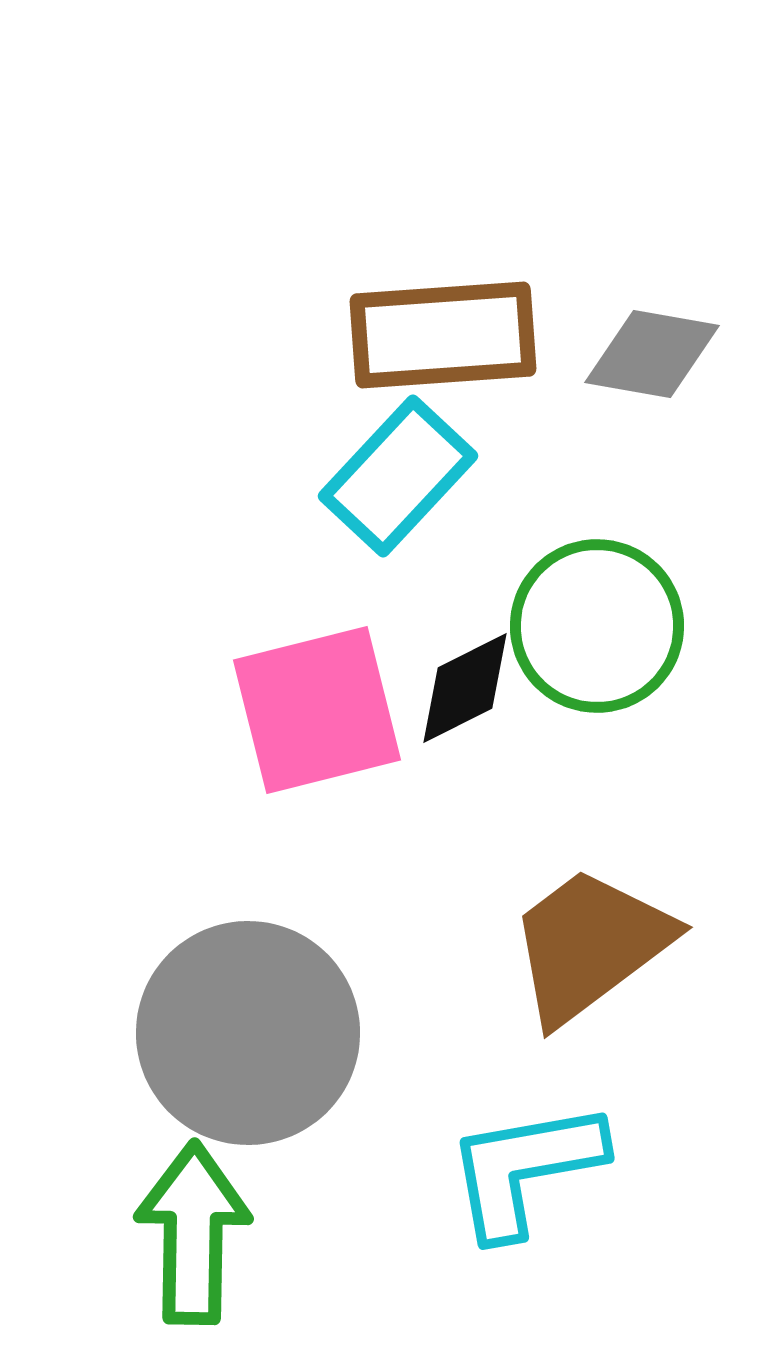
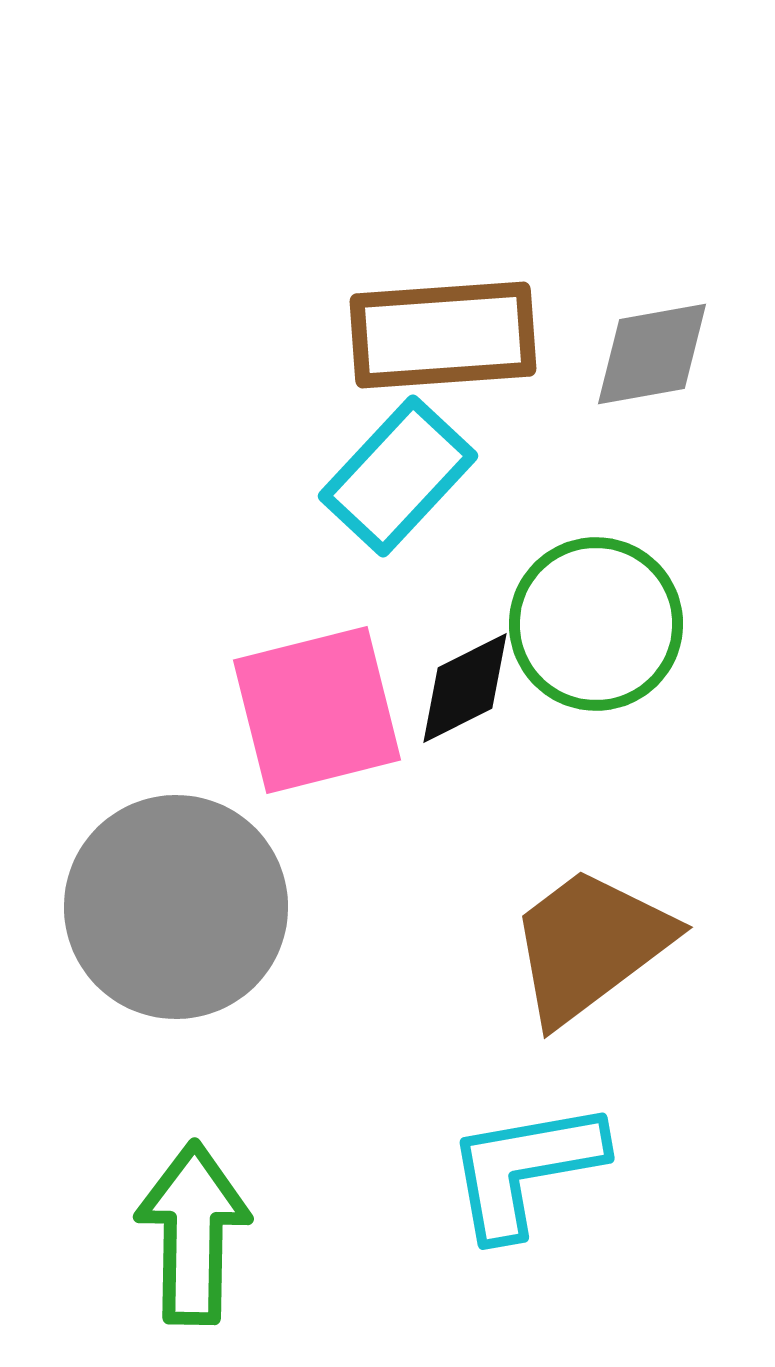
gray diamond: rotated 20 degrees counterclockwise
green circle: moved 1 px left, 2 px up
gray circle: moved 72 px left, 126 px up
